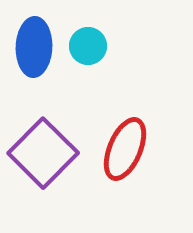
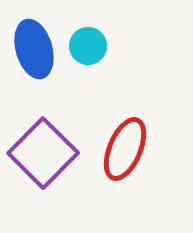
blue ellipse: moved 2 px down; rotated 18 degrees counterclockwise
